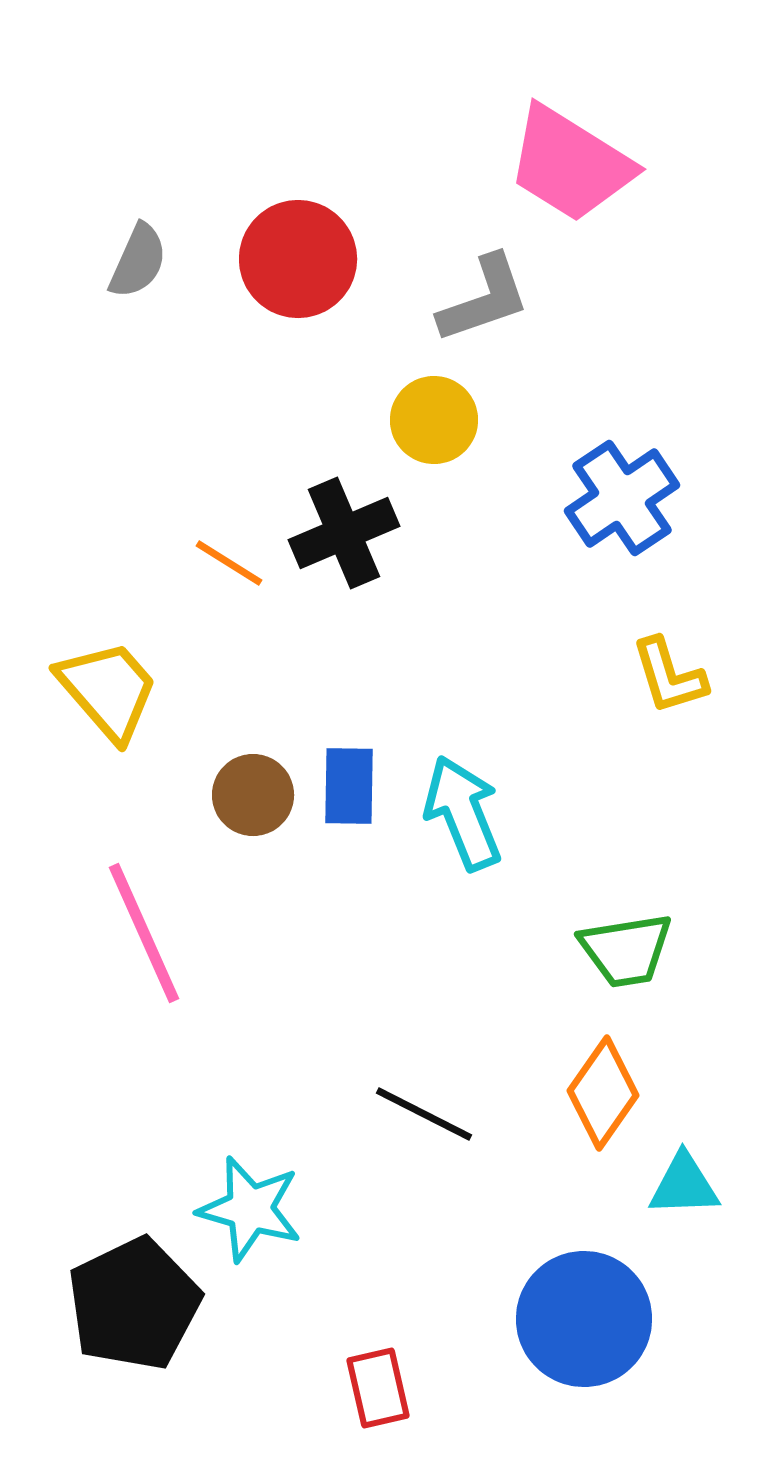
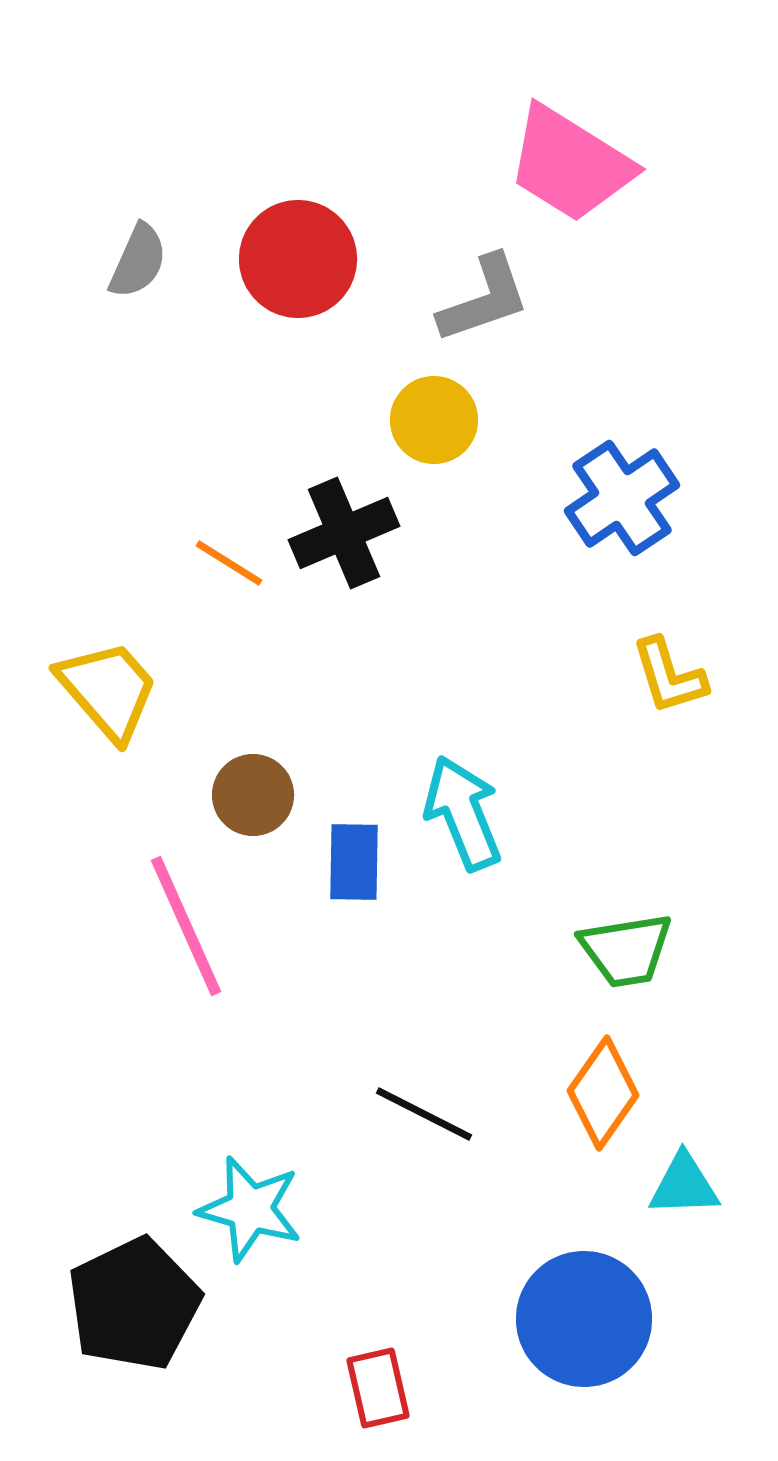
blue rectangle: moved 5 px right, 76 px down
pink line: moved 42 px right, 7 px up
